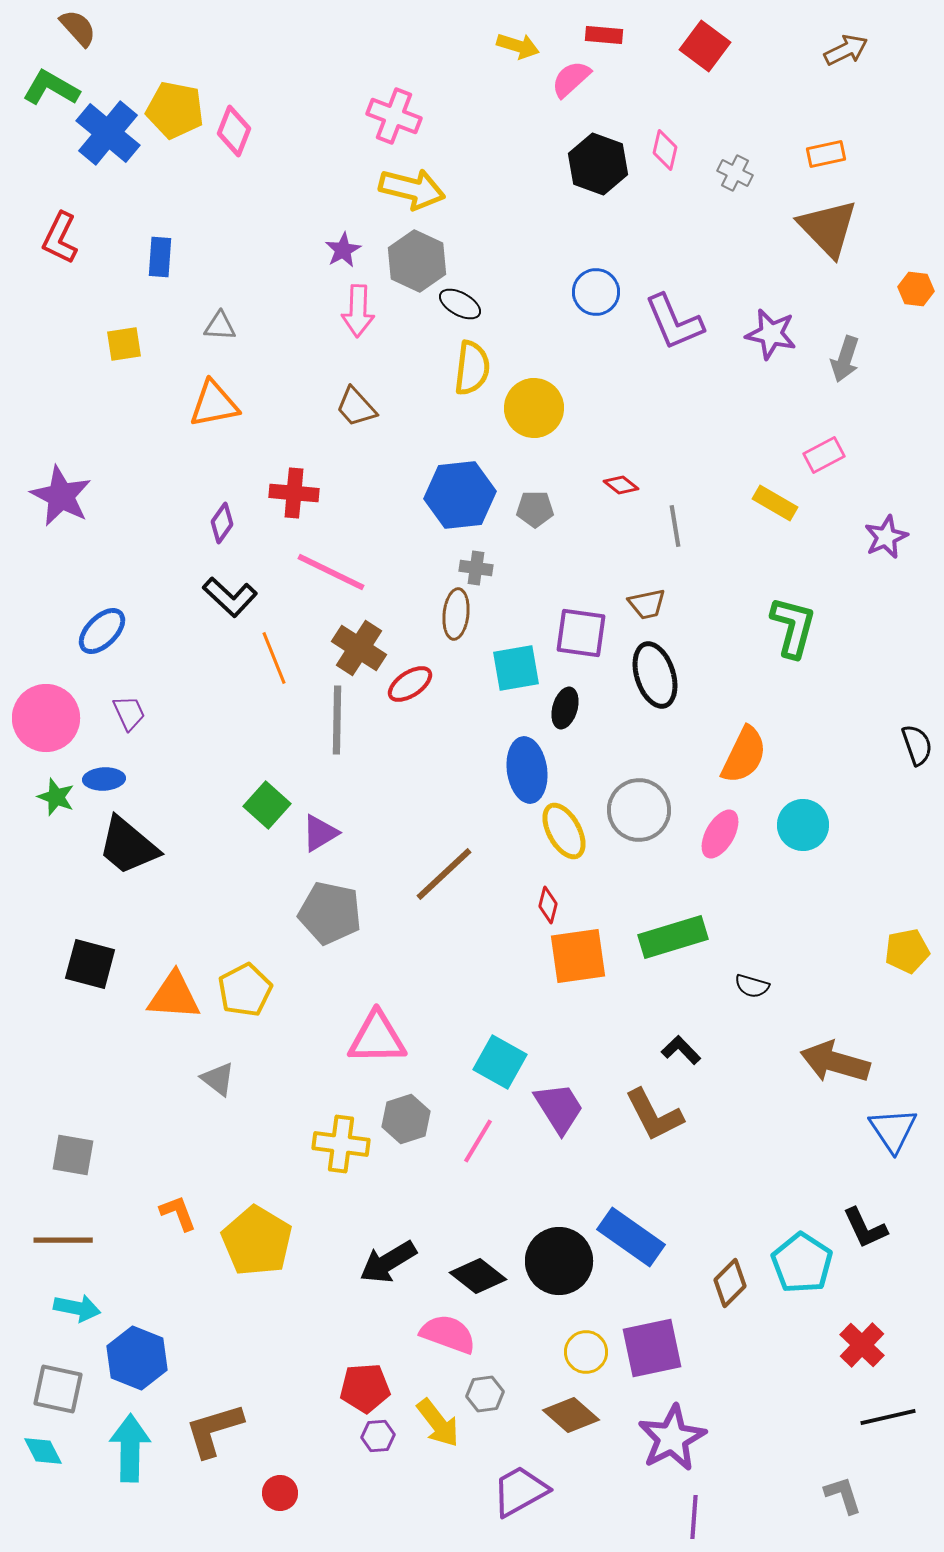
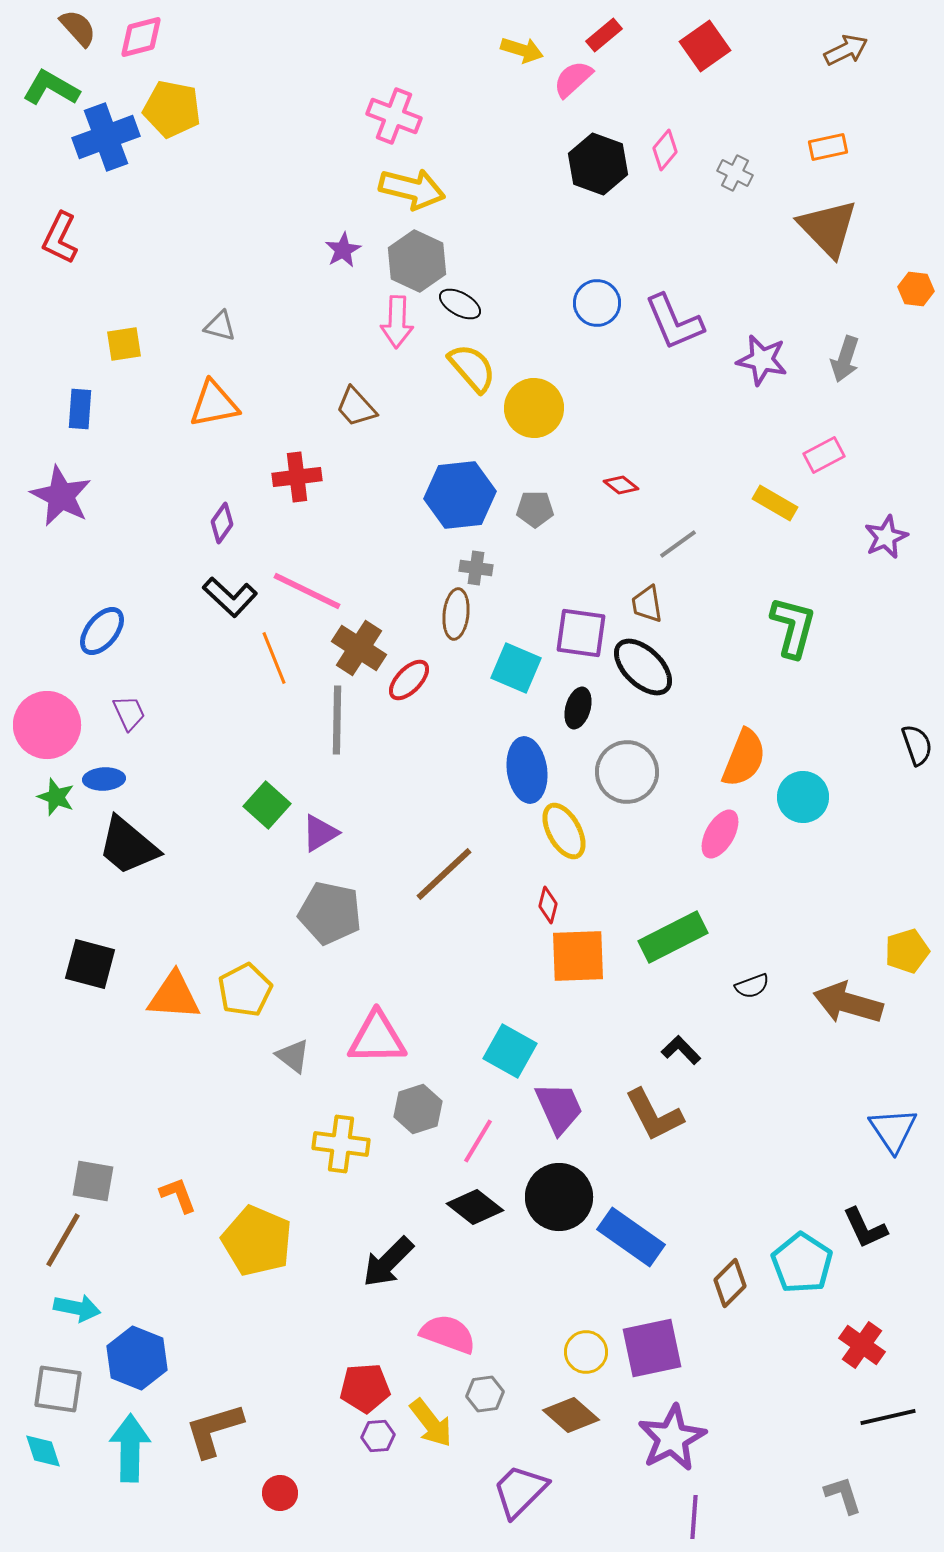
red rectangle at (604, 35): rotated 45 degrees counterclockwise
yellow arrow at (518, 46): moved 4 px right, 4 px down
red square at (705, 46): rotated 18 degrees clockwise
pink semicircle at (571, 79): moved 2 px right
yellow pentagon at (175, 110): moved 3 px left, 1 px up
pink diamond at (234, 131): moved 93 px left, 94 px up; rotated 54 degrees clockwise
blue cross at (108, 133): moved 2 px left, 4 px down; rotated 30 degrees clockwise
pink diamond at (665, 150): rotated 27 degrees clockwise
orange rectangle at (826, 154): moved 2 px right, 7 px up
blue rectangle at (160, 257): moved 80 px left, 152 px down
blue circle at (596, 292): moved 1 px right, 11 px down
pink arrow at (358, 311): moved 39 px right, 11 px down
gray triangle at (220, 326): rotated 12 degrees clockwise
purple star at (771, 334): moved 9 px left, 26 px down
yellow semicircle at (472, 368): rotated 48 degrees counterclockwise
red cross at (294, 493): moved 3 px right, 16 px up; rotated 12 degrees counterclockwise
gray line at (675, 526): moved 3 px right, 18 px down; rotated 63 degrees clockwise
pink line at (331, 572): moved 24 px left, 19 px down
brown trapezoid at (647, 604): rotated 93 degrees clockwise
blue ellipse at (102, 631): rotated 6 degrees counterclockwise
cyan square at (516, 668): rotated 33 degrees clockwise
black ellipse at (655, 675): moved 12 px left, 8 px up; rotated 28 degrees counterclockwise
red ellipse at (410, 684): moved 1 px left, 4 px up; rotated 12 degrees counterclockwise
black ellipse at (565, 708): moved 13 px right
pink circle at (46, 718): moved 1 px right, 7 px down
orange semicircle at (744, 755): moved 3 px down; rotated 4 degrees counterclockwise
gray circle at (639, 810): moved 12 px left, 38 px up
cyan circle at (803, 825): moved 28 px up
green rectangle at (673, 937): rotated 10 degrees counterclockwise
yellow pentagon at (907, 951): rotated 6 degrees counterclockwise
orange square at (578, 956): rotated 6 degrees clockwise
black semicircle at (752, 986): rotated 36 degrees counterclockwise
cyan square at (500, 1062): moved 10 px right, 11 px up
brown arrow at (835, 1062): moved 13 px right, 59 px up
gray triangle at (218, 1079): moved 75 px right, 23 px up
purple trapezoid at (559, 1108): rotated 8 degrees clockwise
gray hexagon at (406, 1119): moved 12 px right, 10 px up
gray square at (73, 1155): moved 20 px right, 26 px down
orange L-shape at (178, 1213): moved 18 px up
brown line at (63, 1240): rotated 60 degrees counterclockwise
yellow pentagon at (257, 1241): rotated 8 degrees counterclockwise
black circle at (559, 1261): moved 64 px up
black arrow at (388, 1262): rotated 14 degrees counterclockwise
black diamond at (478, 1276): moved 3 px left, 69 px up
red cross at (862, 1345): rotated 9 degrees counterclockwise
gray square at (58, 1389): rotated 4 degrees counterclockwise
yellow arrow at (438, 1423): moved 7 px left
cyan diamond at (43, 1451): rotated 9 degrees clockwise
purple trapezoid at (520, 1491): rotated 16 degrees counterclockwise
